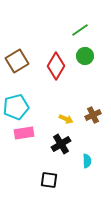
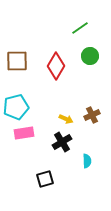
green line: moved 2 px up
green circle: moved 5 px right
brown square: rotated 30 degrees clockwise
brown cross: moved 1 px left
black cross: moved 1 px right, 2 px up
black square: moved 4 px left, 1 px up; rotated 24 degrees counterclockwise
